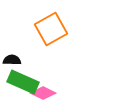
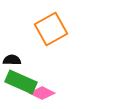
green rectangle: moved 2 px left
pink diamond: moved 1 px left
